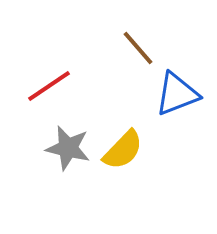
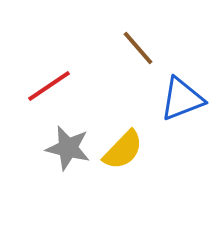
blue triangle: moved 5 px right, 5 px down
